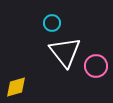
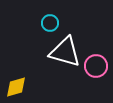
cyan circle: moved 2 px left
white triangle: rotated 36 degrees counterclockwise
